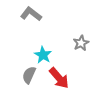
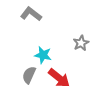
cyan star: rotated 18 degrees counterclockwise
red arrow: rotated 10 degrees counterclockwise
